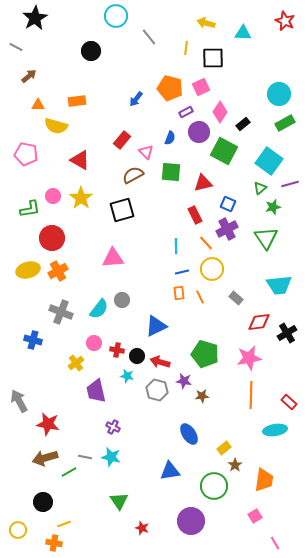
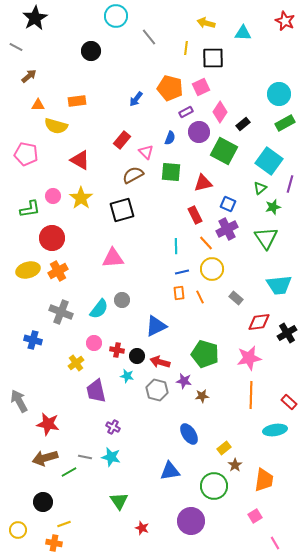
purple line at (290, 184): rotated 60 degrees counterclockwise
